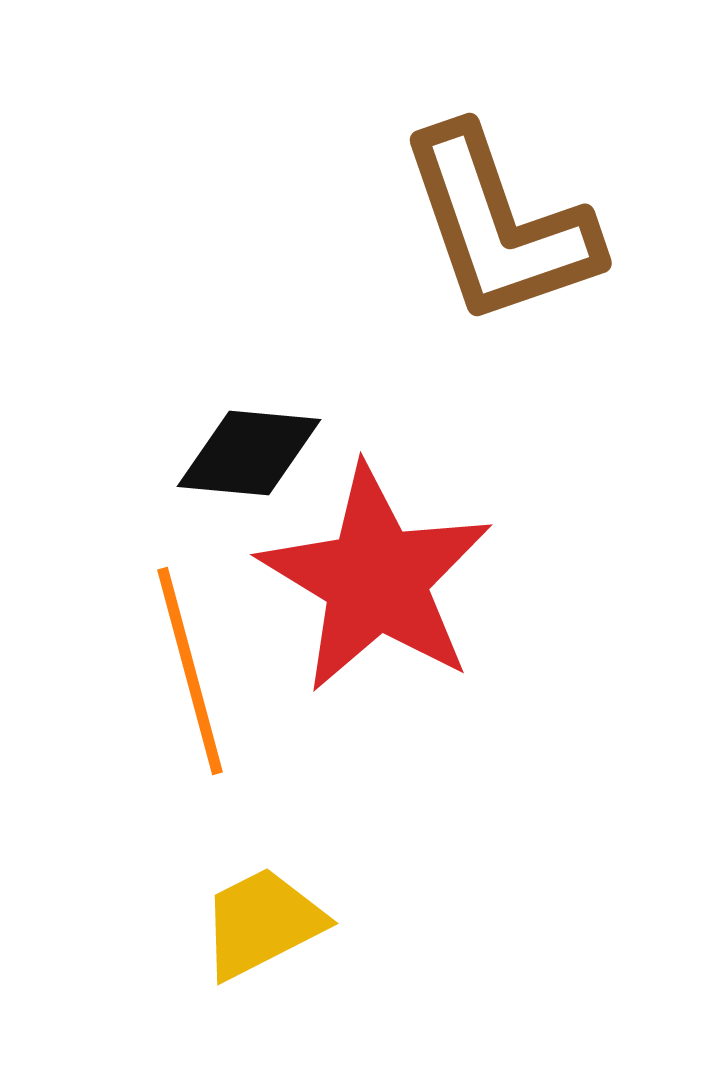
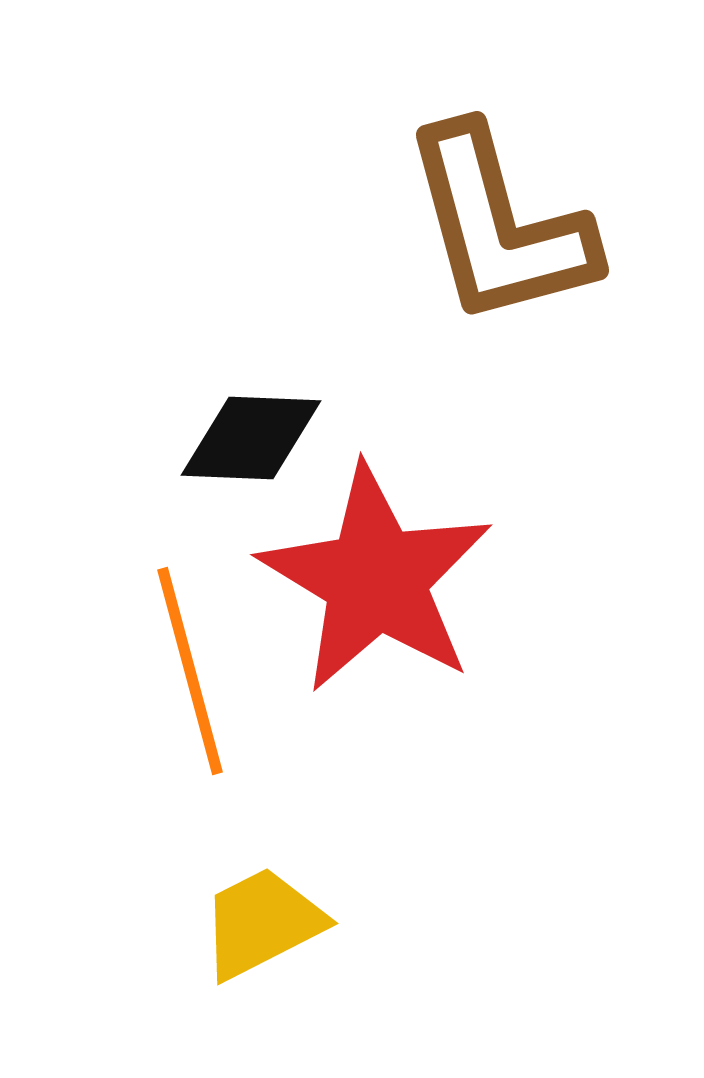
brown L-shape: rotated 4 degrees clockwise
black diamond: moved 2 px right, 15 px up; rotated 3 degrees counterclockwise
